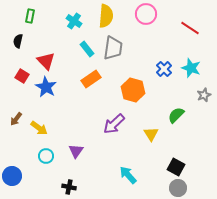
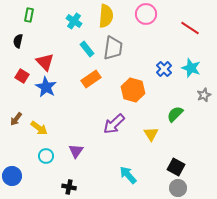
green rectangle: moved 1 px left, 1 px up
red triangle: moved 1 px left, 1 px down
green semicircle: moved 1 px left, 1 px up
